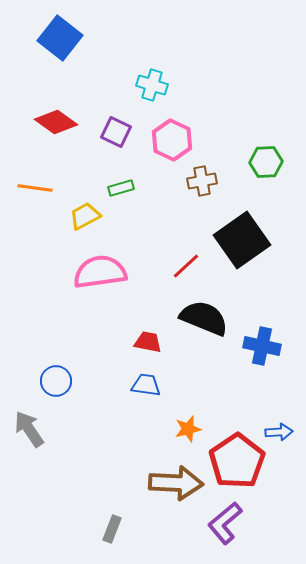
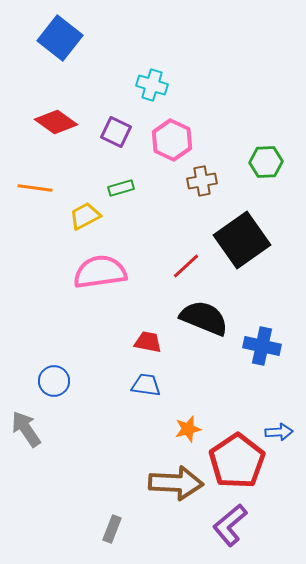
blue circle: moved 2 px left
gray arrow: moved 3 px left
purple L-shape: moved 5 px right, 2 px down
